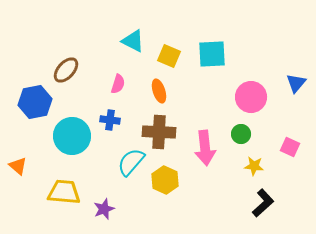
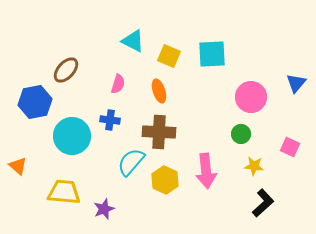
pink arrow: moved 1 px right, 23 px down
